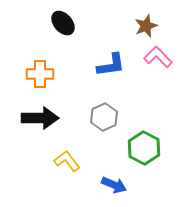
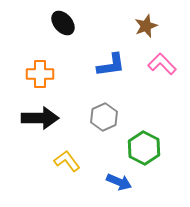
pink L-shape: moved 4 px right, 7 px down
blue arrow: moved 5 px right, 3 px up
